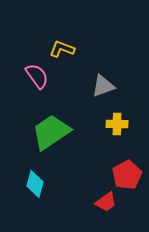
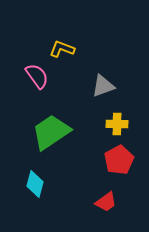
red pentagon: moved 8 px left, 15 px up
